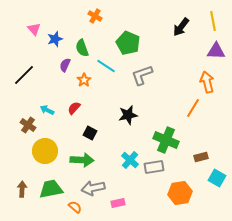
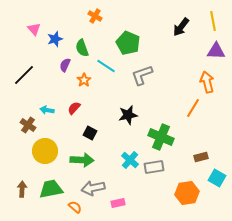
cyan arrow: rotated 16 degrees counterclockwise
green cross: moved 5 px left, 3 px up
orange hexagon: moved 7 px right
